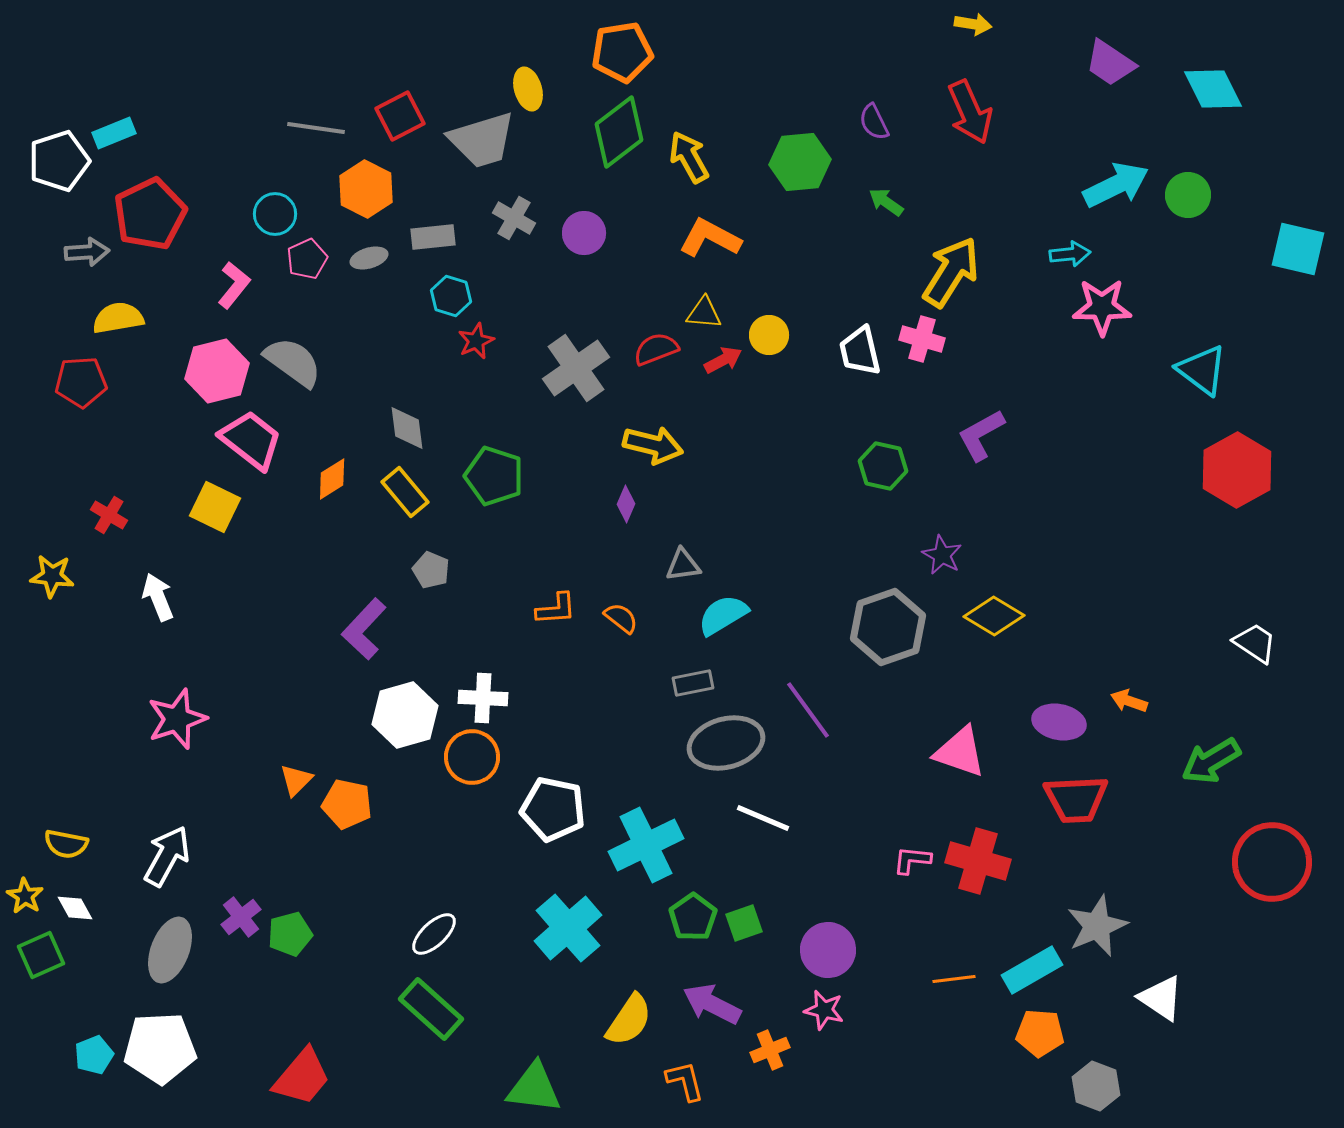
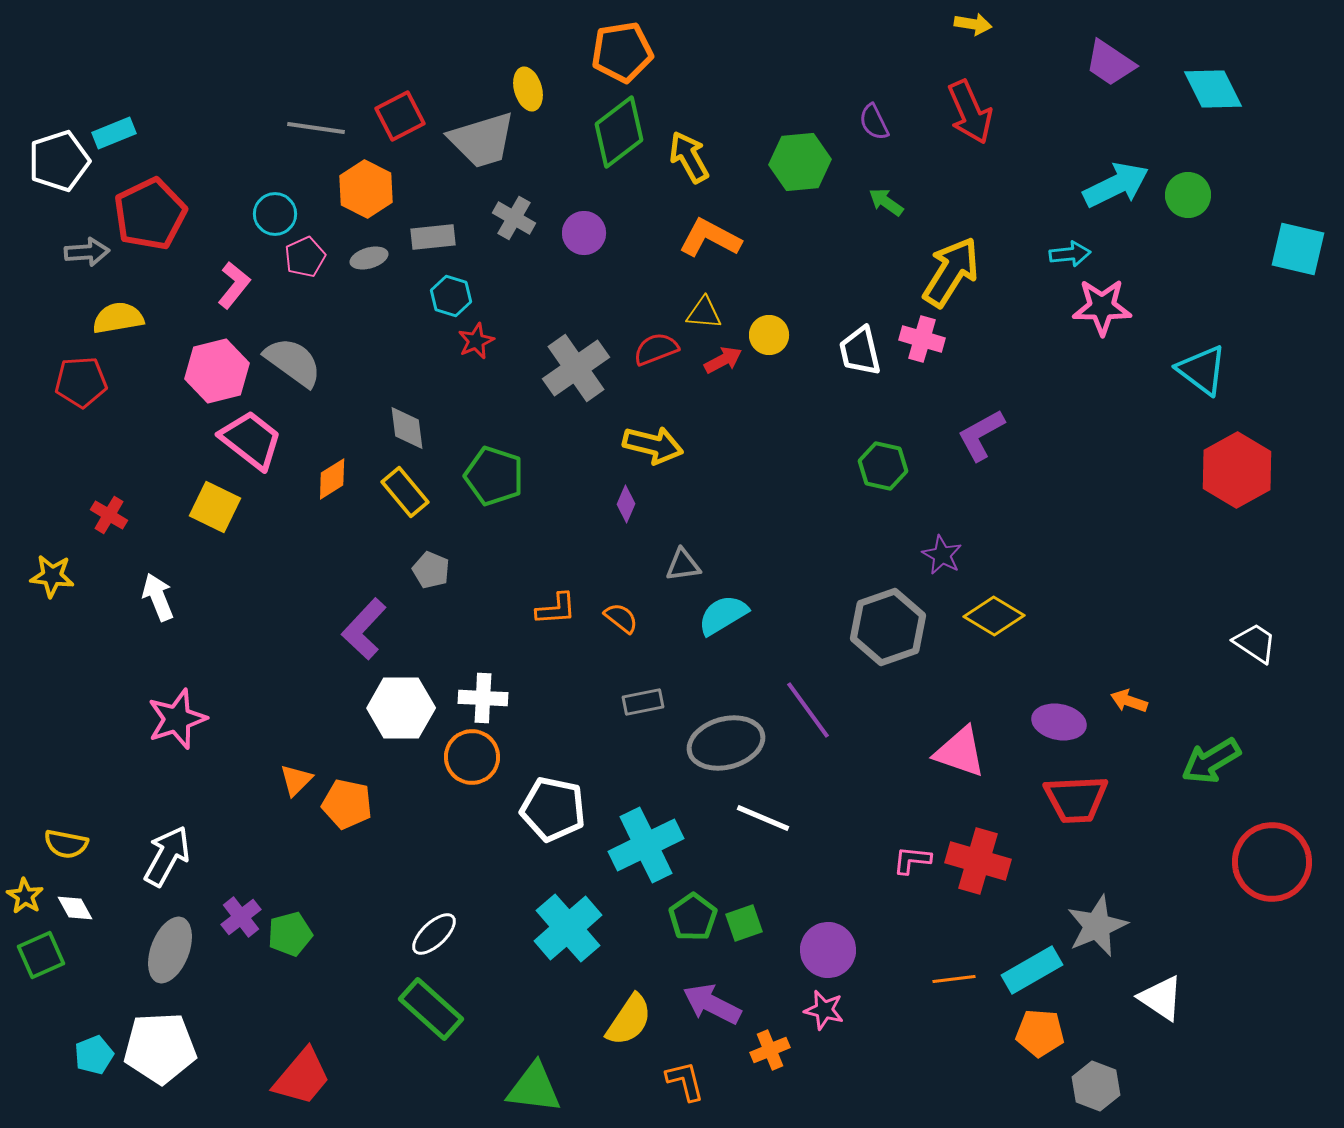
pink pentagon at (307, 259): moved 2 px left, 2 px up
gray rectangle at (693, 683): moved 50 px left, 19 px down
white hexagon at (405, 715): moved 4 px left, 7 px up; rotated 16 degrees clockwise
